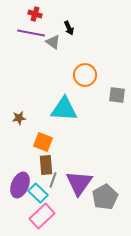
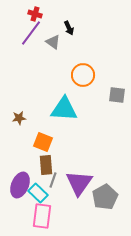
purple line: rotated 64 degrees counterclockwise
orange circle: moved 2 px left
pink rectangle: rotated 40 degrees counterclockwise
